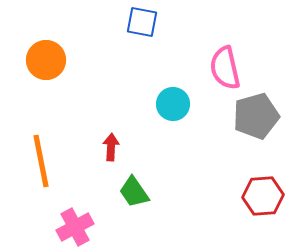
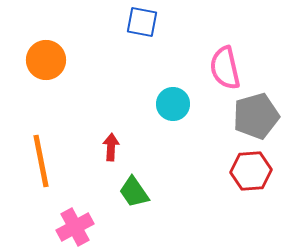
red hexagon: moved 12 px left, 25 px up
